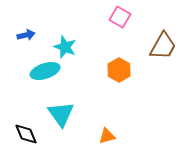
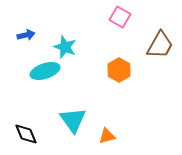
brown trapezoid: moved 3 px left, 1 px up
cyan triangle: moved 12 px right, 6 px down
